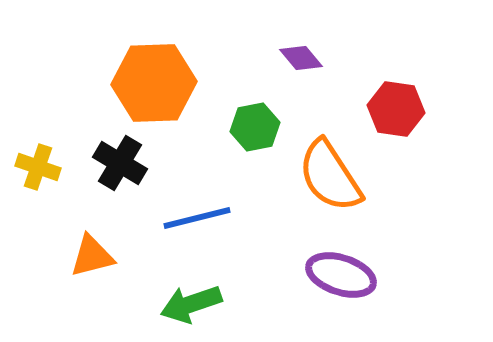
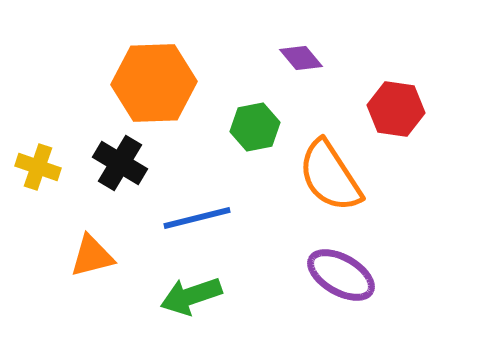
purple ellipse: rotated 12 degrees clockwise
green arrow: moved 8 px up
